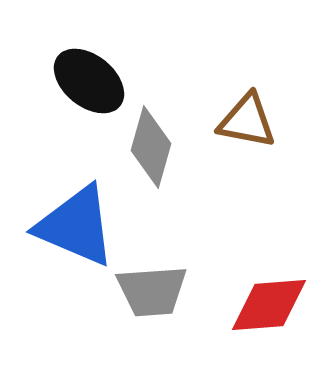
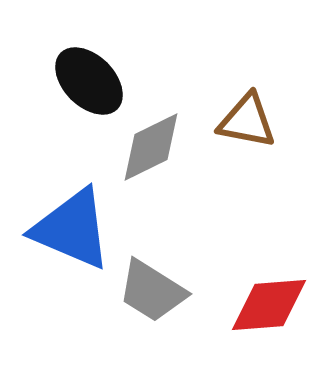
black ellipse: rotated 6 degrees clockwise
gray diamond: rotated 48 degrees clockwise
blue triangle: moved 4 px left, 3 px down
gray trapezoid: rotated 36 degrees clockwise
